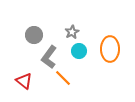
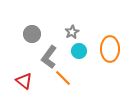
gray circle: moved 2 px left, 1 px up
